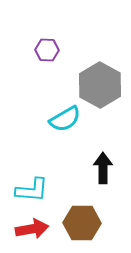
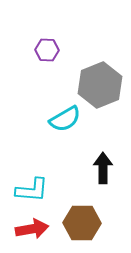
gray hexagon: rotated 9 degrees clockwise
